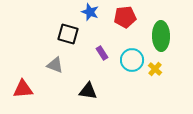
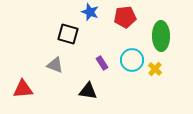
purple rectangle: moved 10 px down
